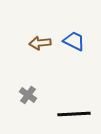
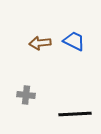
gray cross: moved 2 px left; rotated 30 degrees counterclockwise
black line: moved 1 px right
